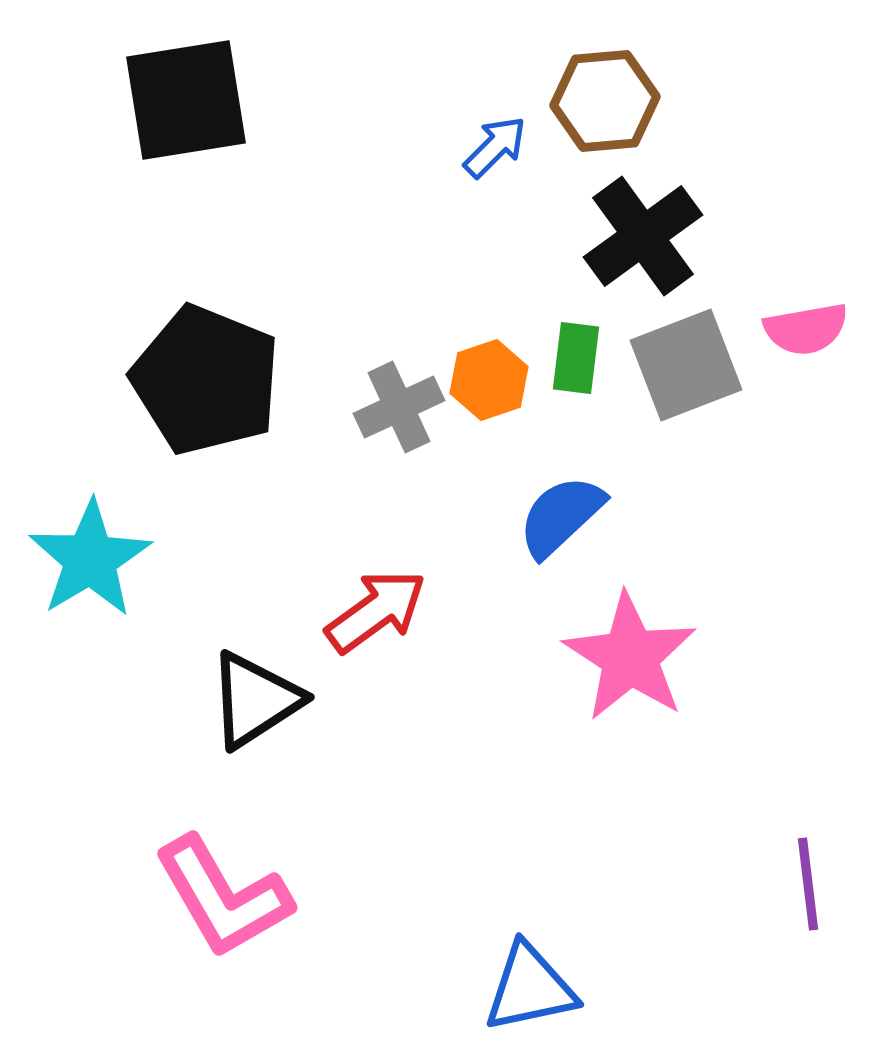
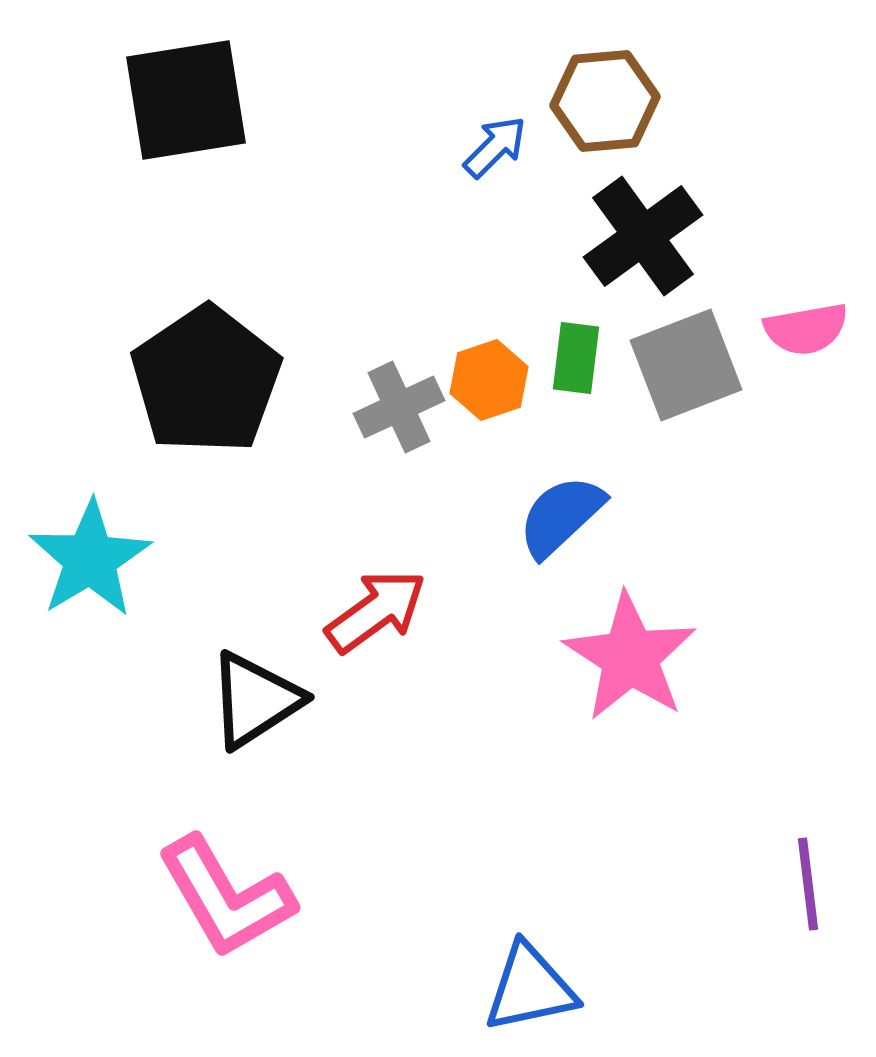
black pentagon: rotated 16 degrees clockwise
pink L-shape: moved 3 px right
